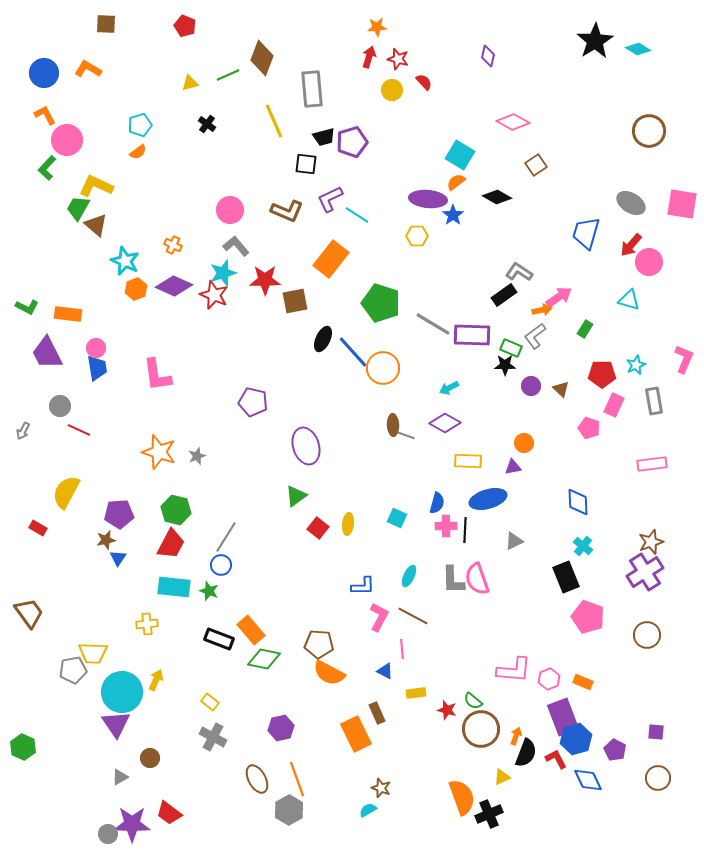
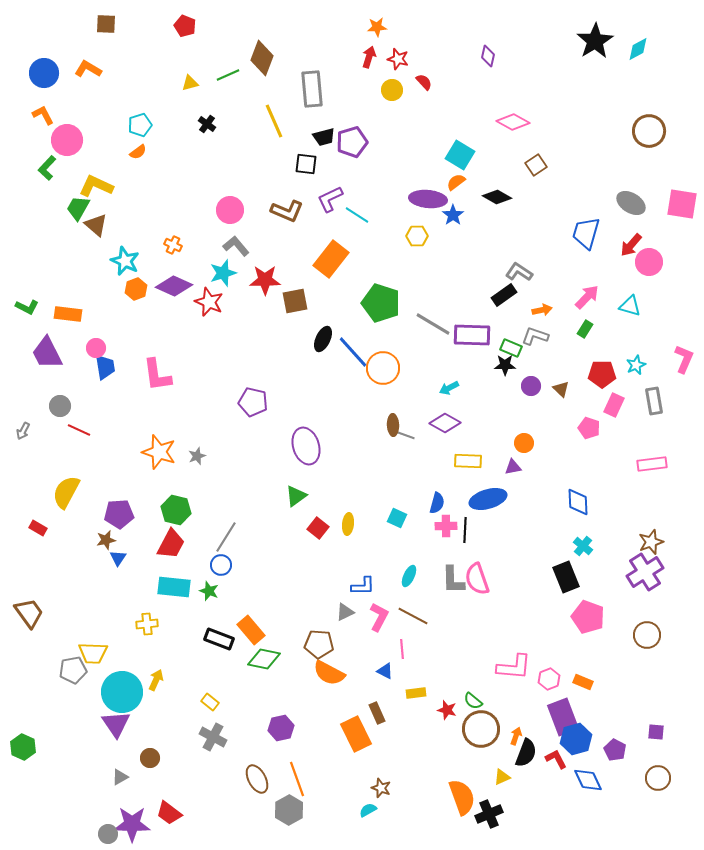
cyan diamond at (638, 49): rotated 60 degrees counterclockwise
orange L-shape at (45, 115): moved 2 px left
red star at (214, 295): moved 5 px left, 7 px down
pink arrow at (559, 297): moved 28 px right; rotated 12 degrees counterclockwise
cyan triangle at (629, 300): moved 1 px right, 6 px down
gray L-shape at (535, 336): rotated 56 degrees clockwise
blue trapezoid at (97, 368): moved 8 px right, 1 px up
gray triangle at (514, 541): moved 169 px left, 71 px down
pink L-shape at (514, 670): moved 3 px up
